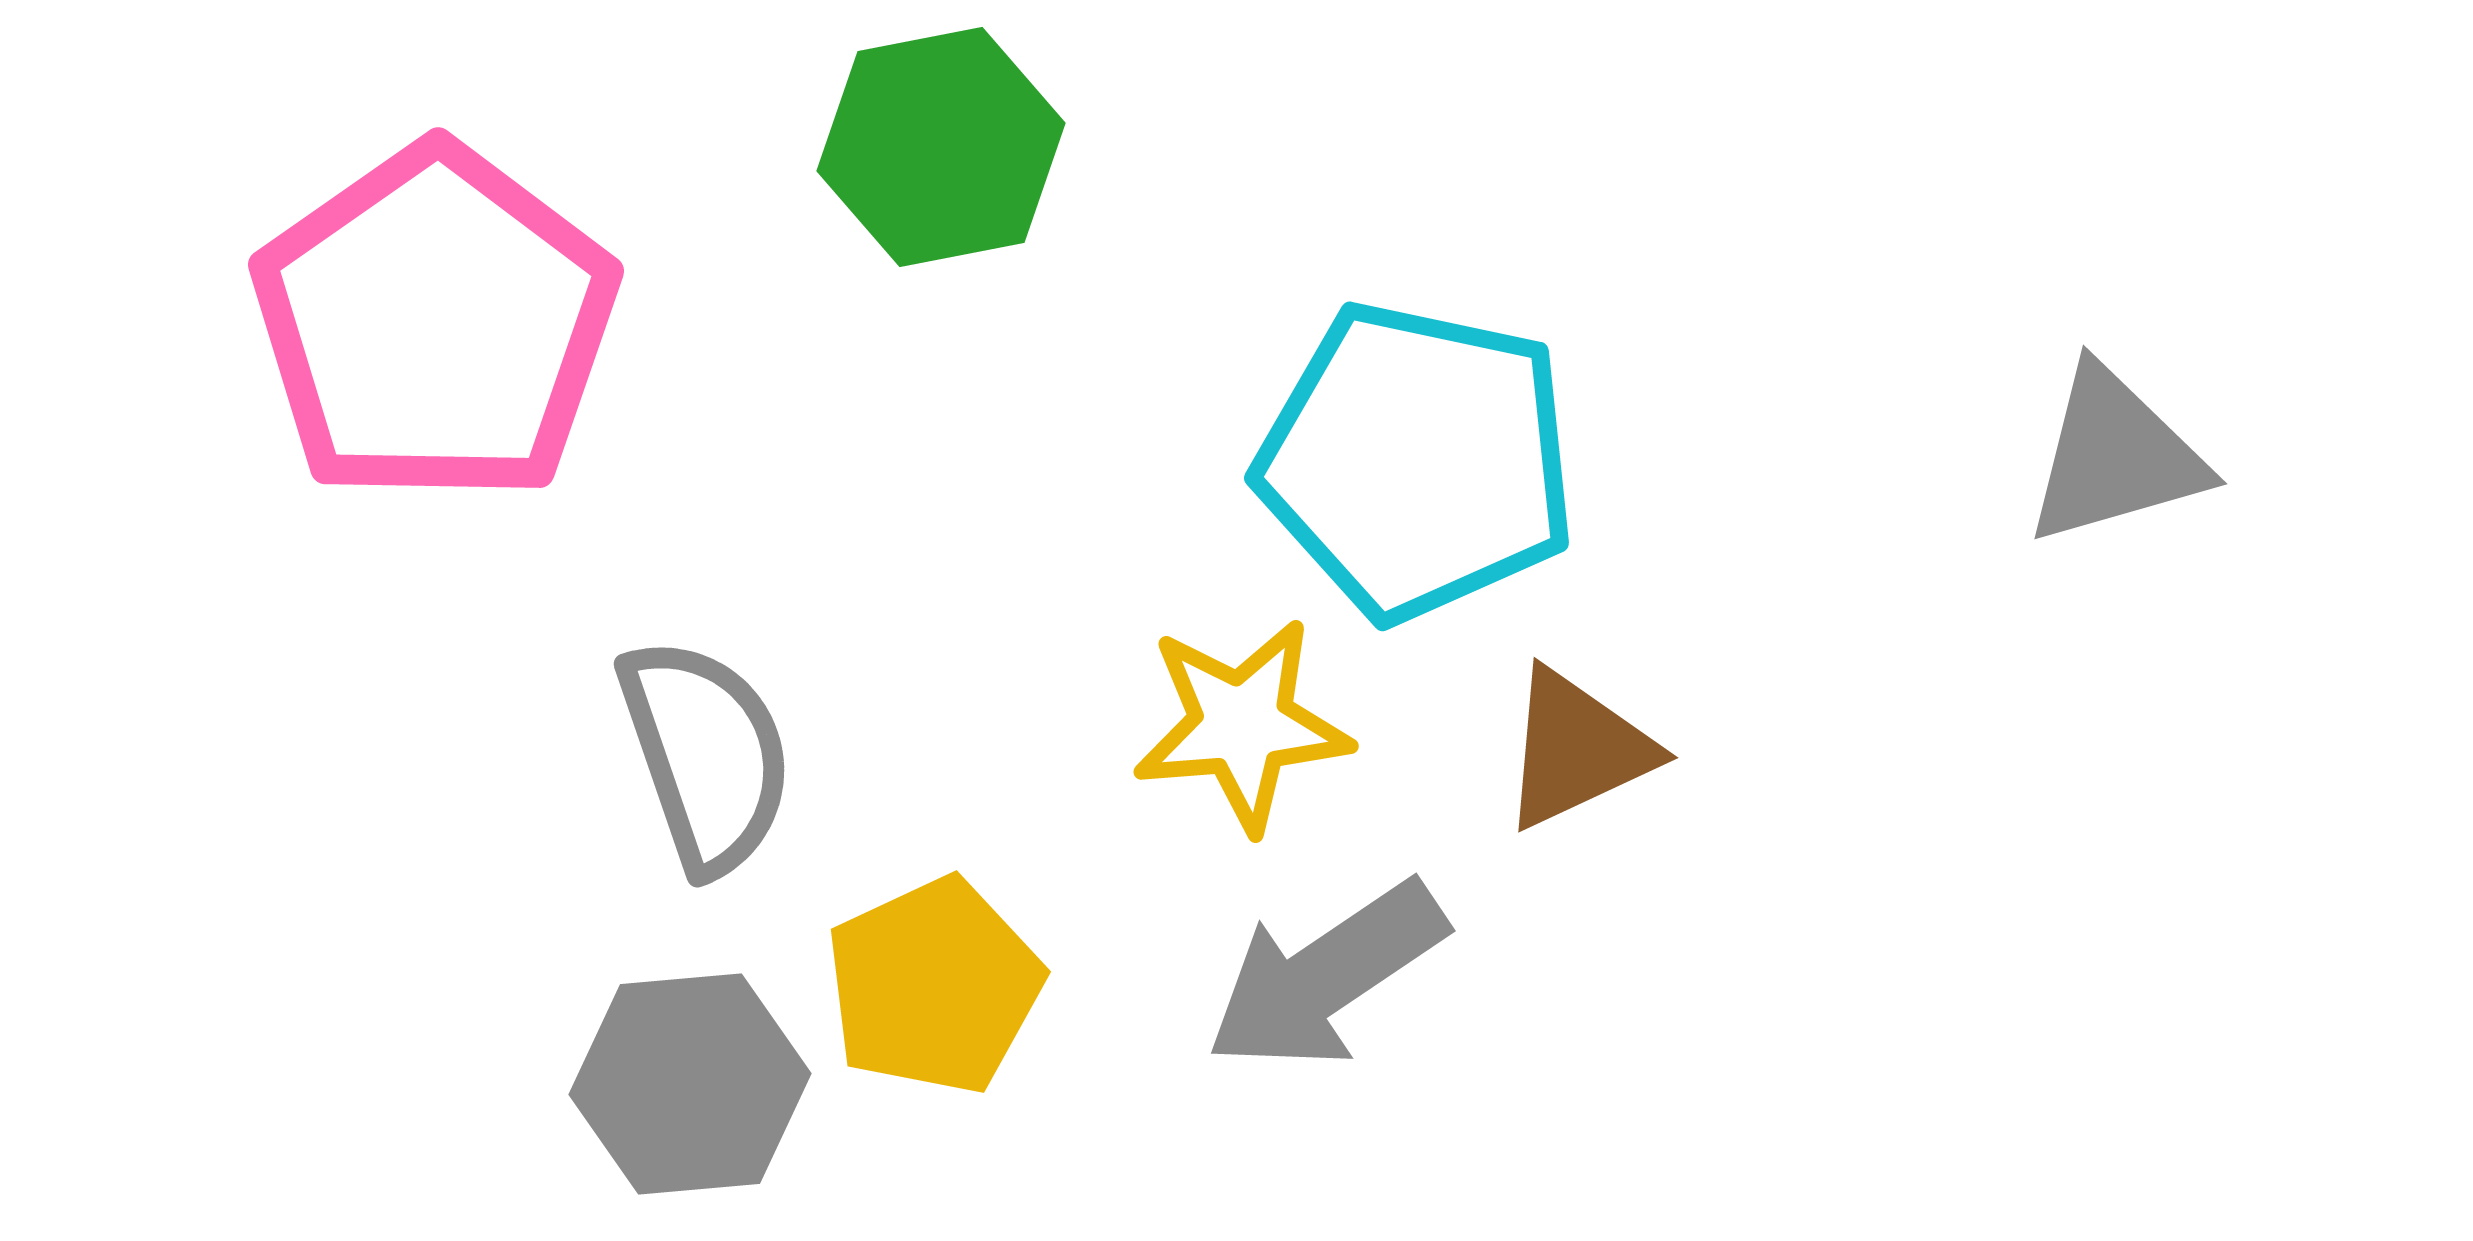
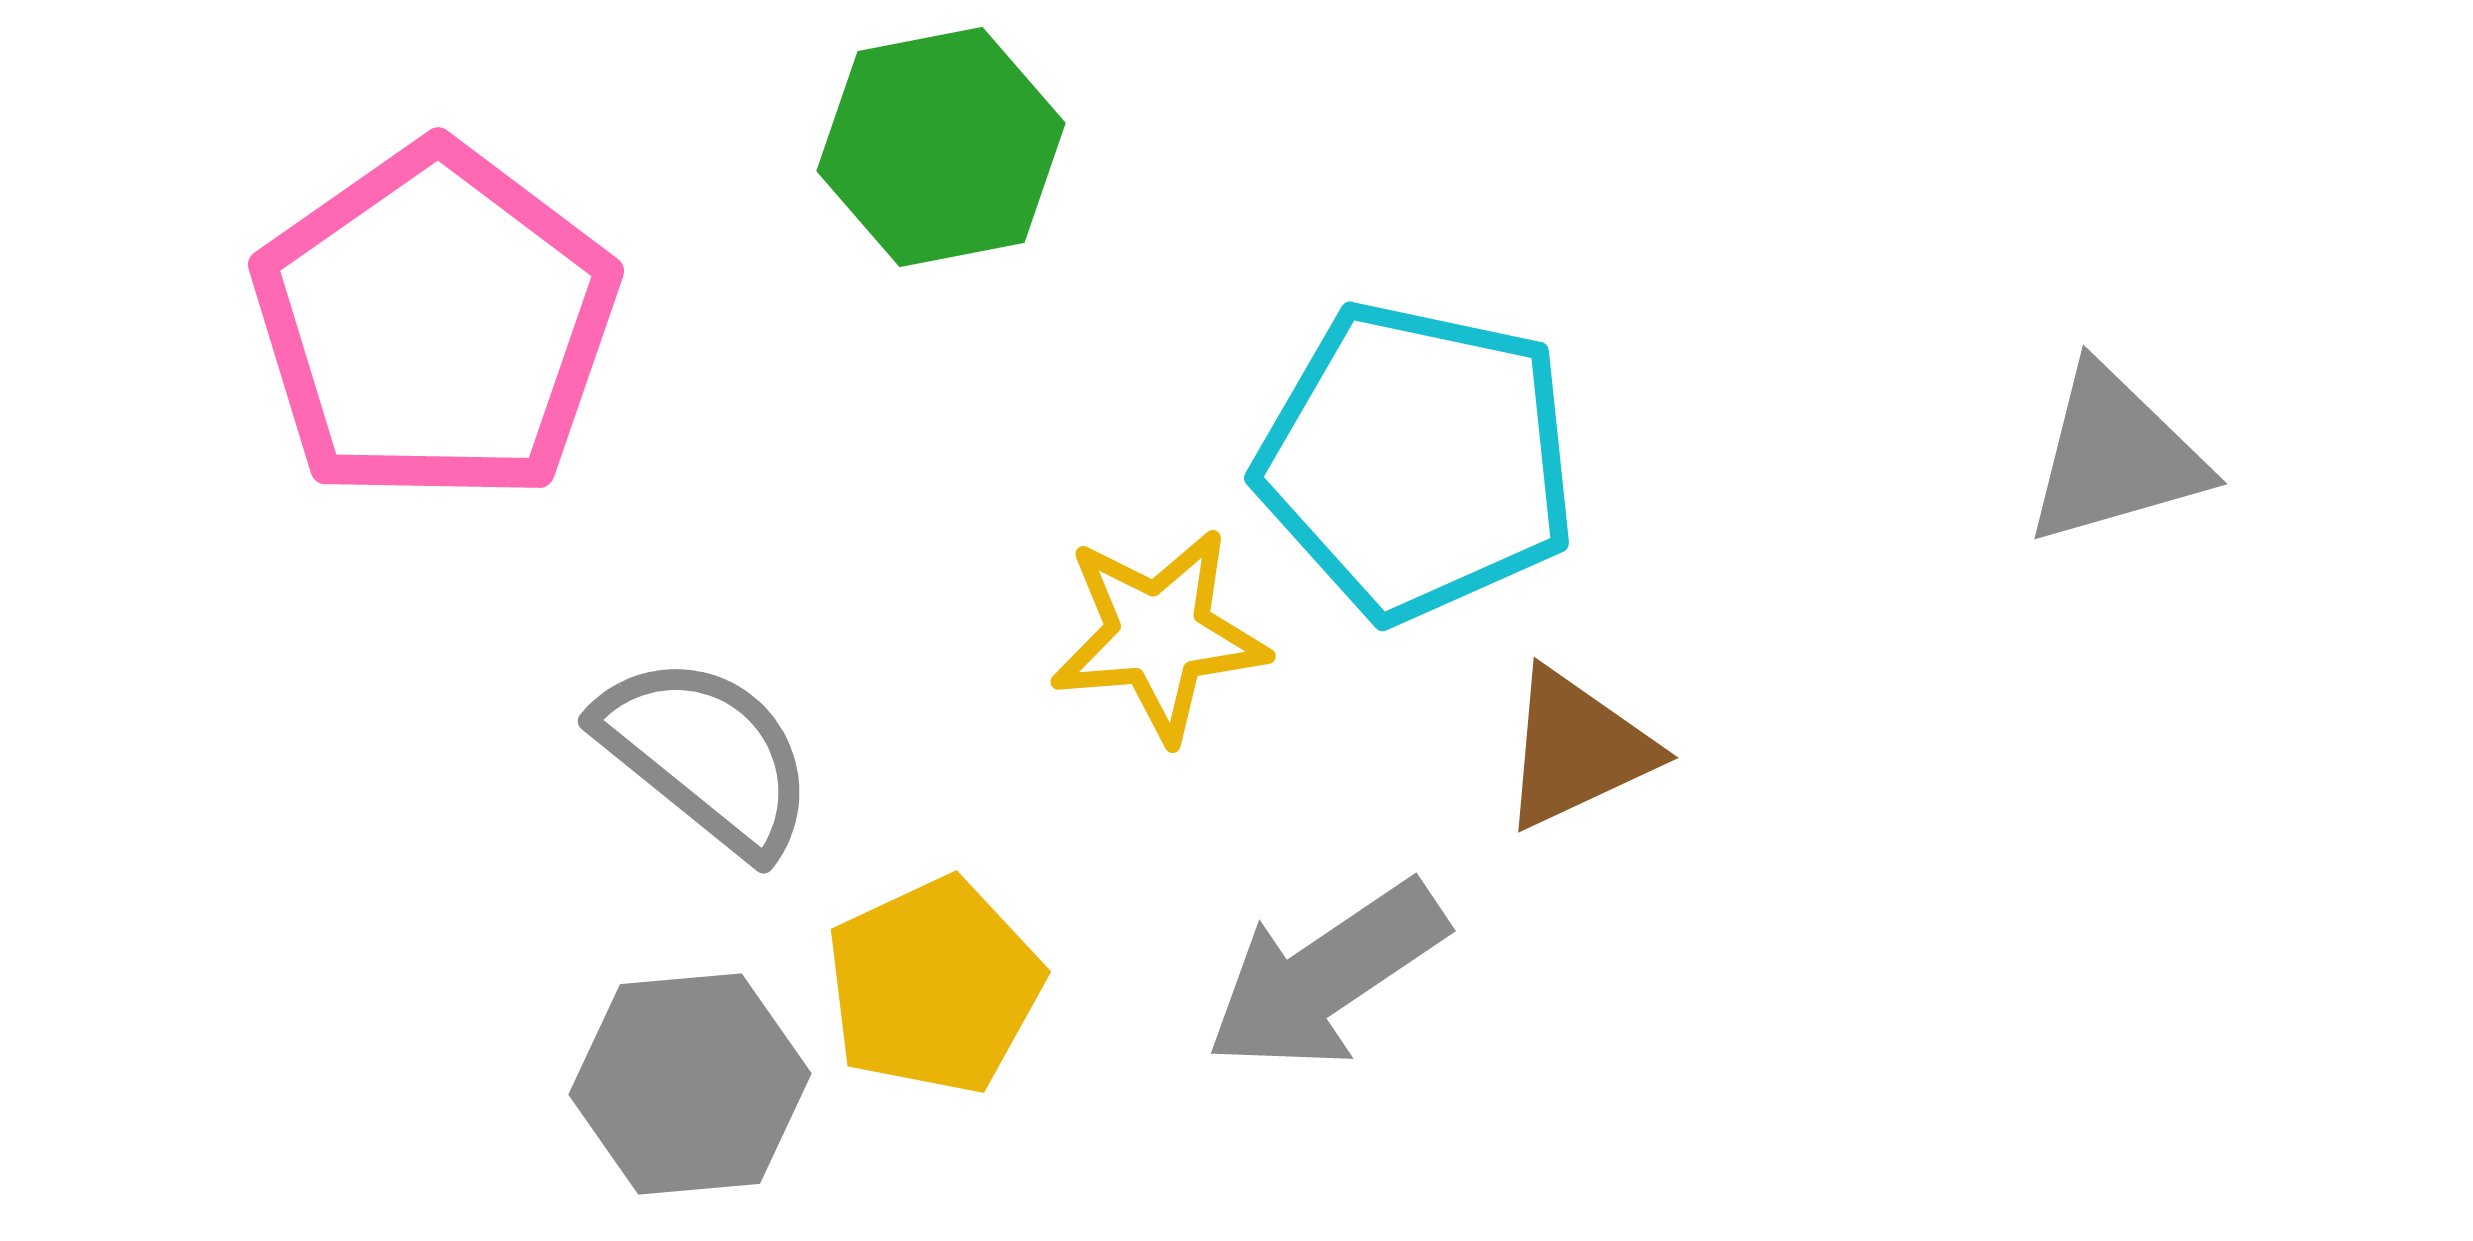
yellow star: moved 83 px left, 90 px up
gray semicircle: rotated 32 degrees counterclockwise
